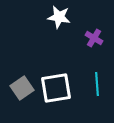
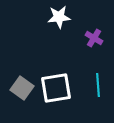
white star: rotated 15 degrees counterclockwise
cyan line: moved 1 px right, 1 px down
gray square: rotated 20 degrees counterclockwise
